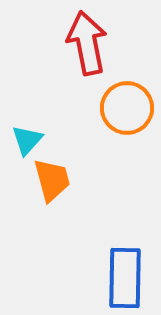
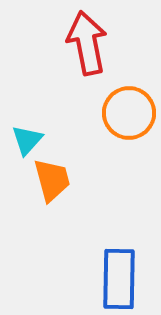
orange circle: moved 2 px right, 5 px down
blue rectangle: moved 6 px left, 1 px down
